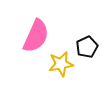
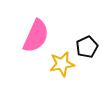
yellow star: moved 1 px right
